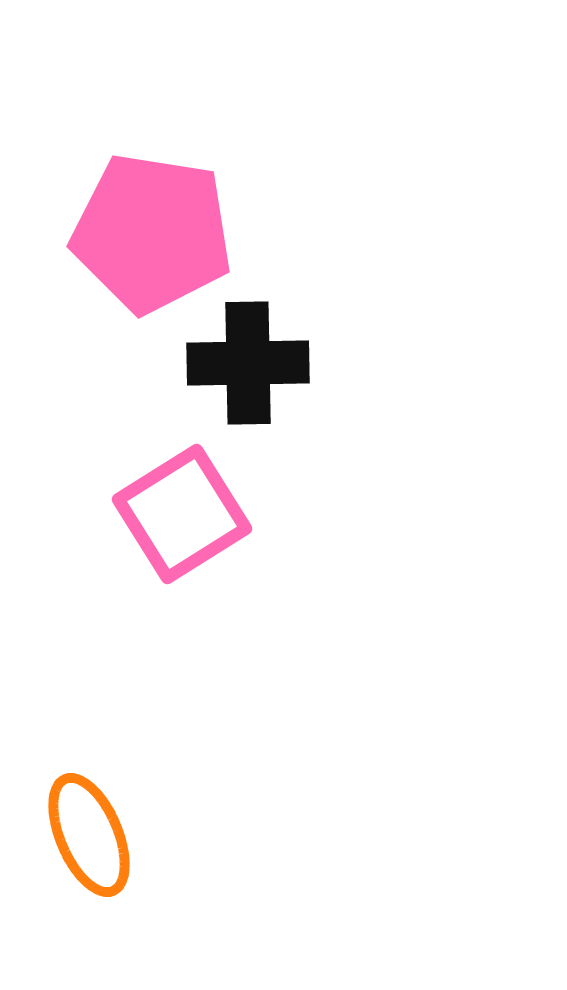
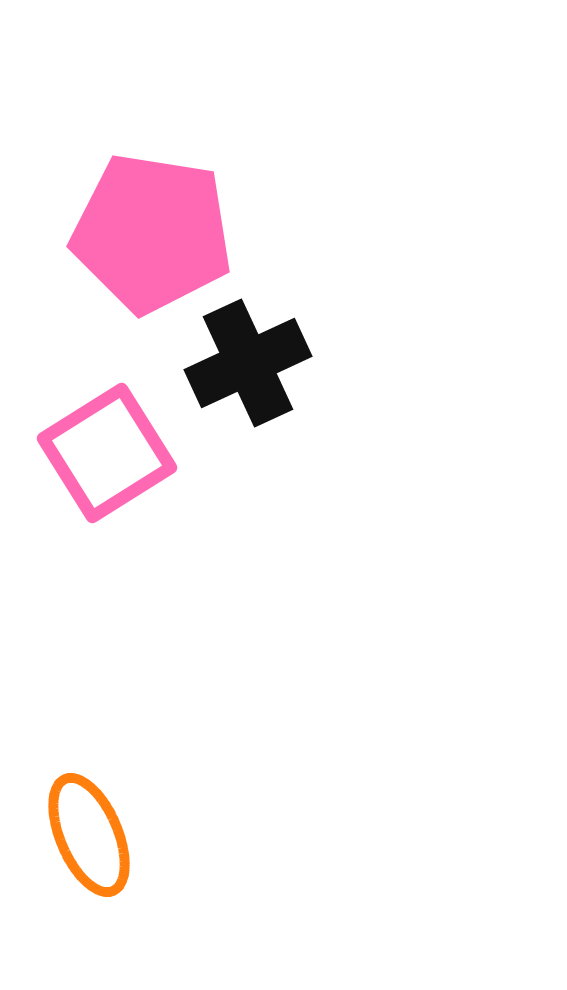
black cross: rotated 24 degrees counterclockwise
pink square: moved 75 px left, 61 px up
